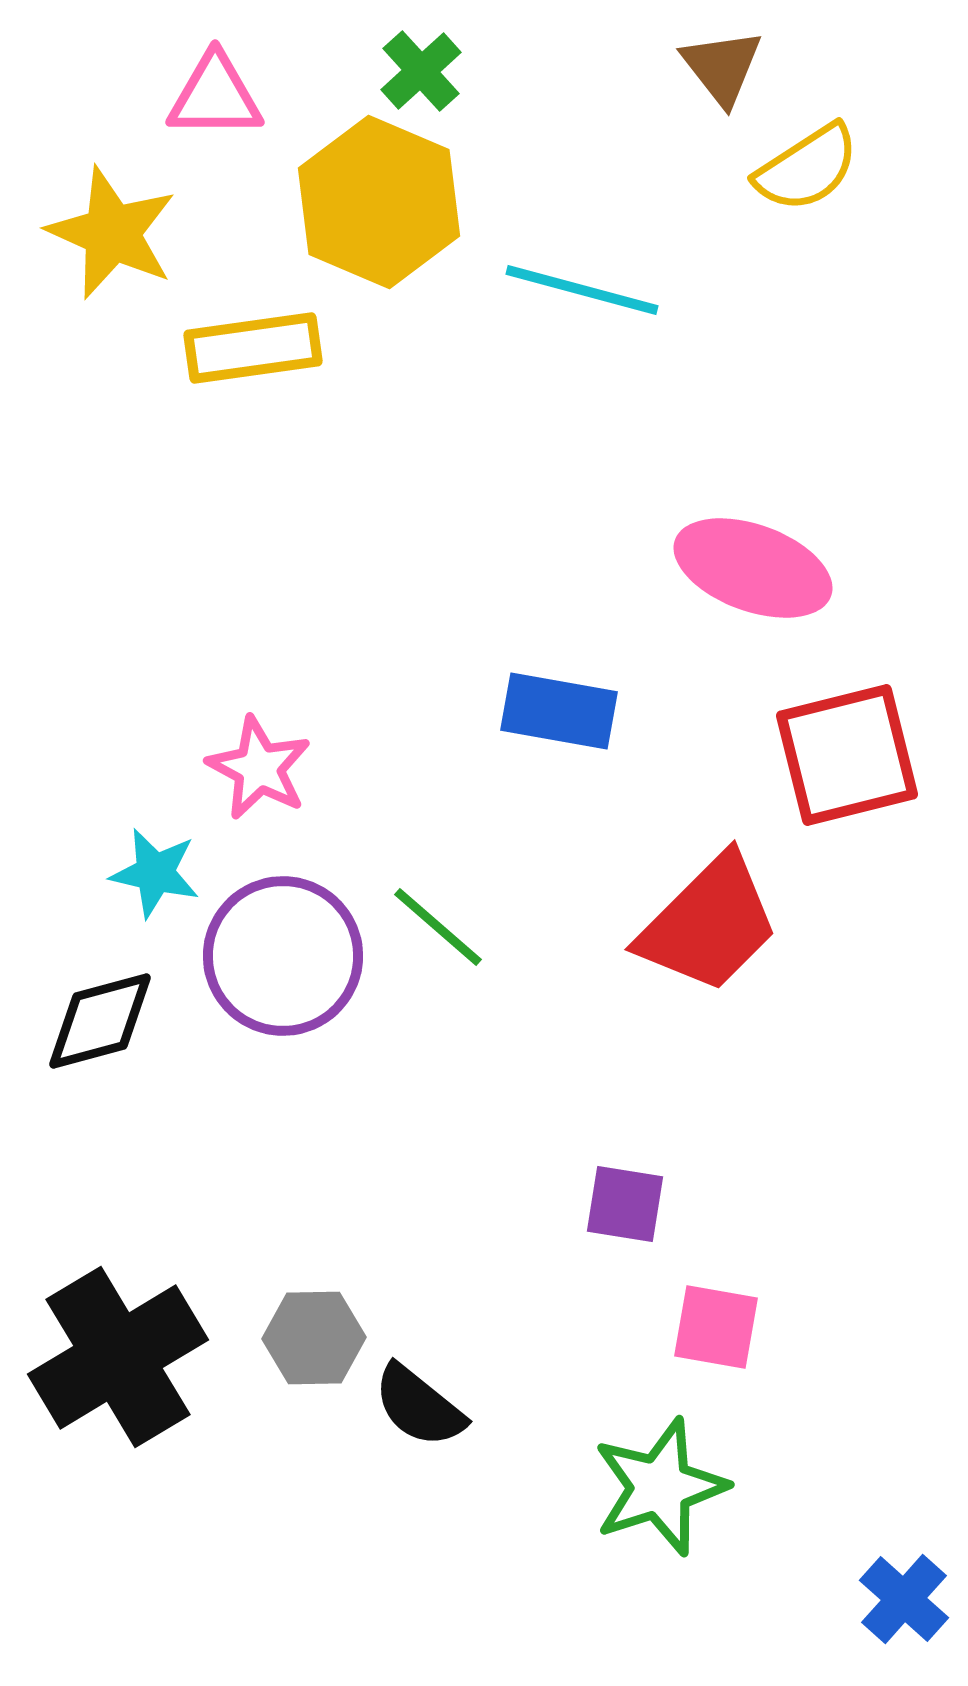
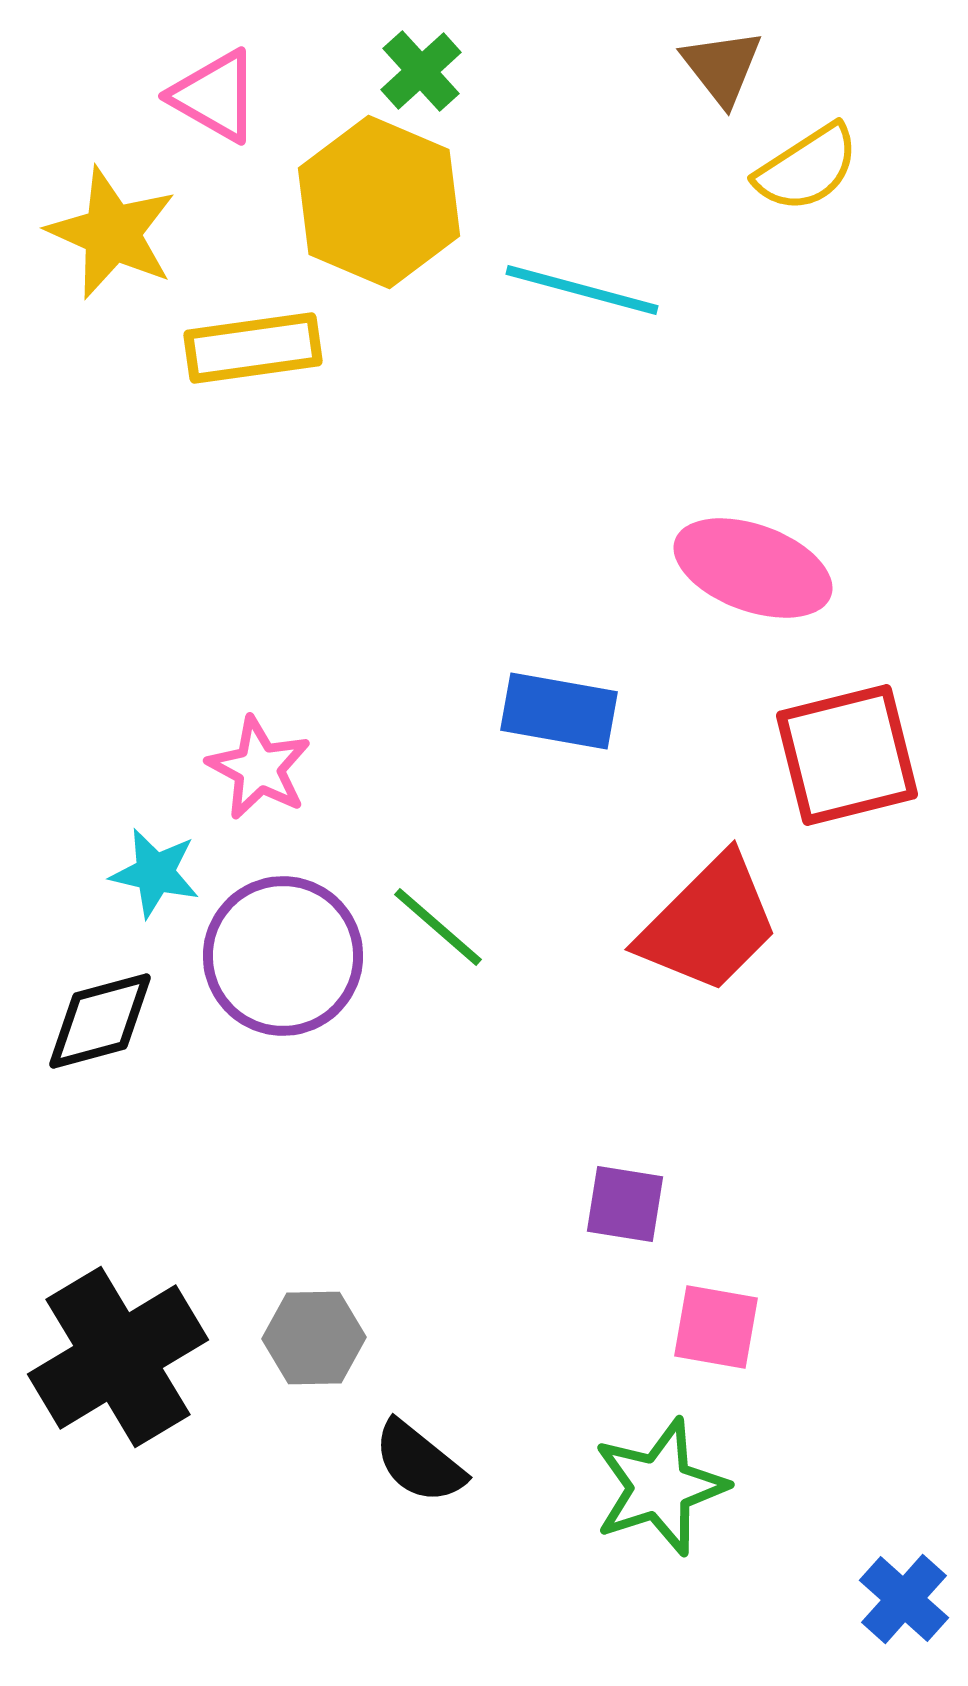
pink triangle: rotated 30 degrees clockwise
black semicircle: moved 56 px down
